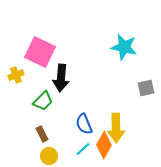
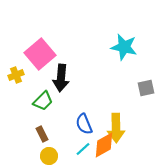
pink square: moved 2 px down; rotated 24 degrees clockwise
orange diamond: rotated 32 degrees clockwise
